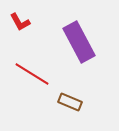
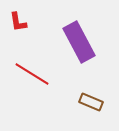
red L-shape: moved 2 px left; rotated 20 degrees clockwise
brown rectangle: moved 21 px right
